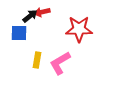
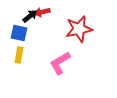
red star: rotated 12 degrees counterclockwise
blue square: rotated 12 degrees clockwise
yellow rectangle: moved 18 px left, 5 px up
